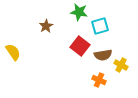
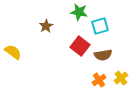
yellow semicircle: rotated 18 degrees counterclockwise
yellow cross: moved 13 px down; rotated 24 degrees clockwise
orange cross: rotated 32 degrees clockwise
